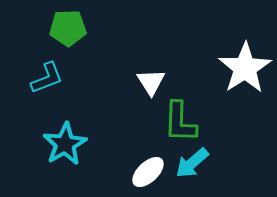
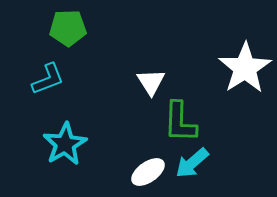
cyan L-shape: moved 1 px right, 1 px down
white ellipse: rotated 8 degrees clockwise
